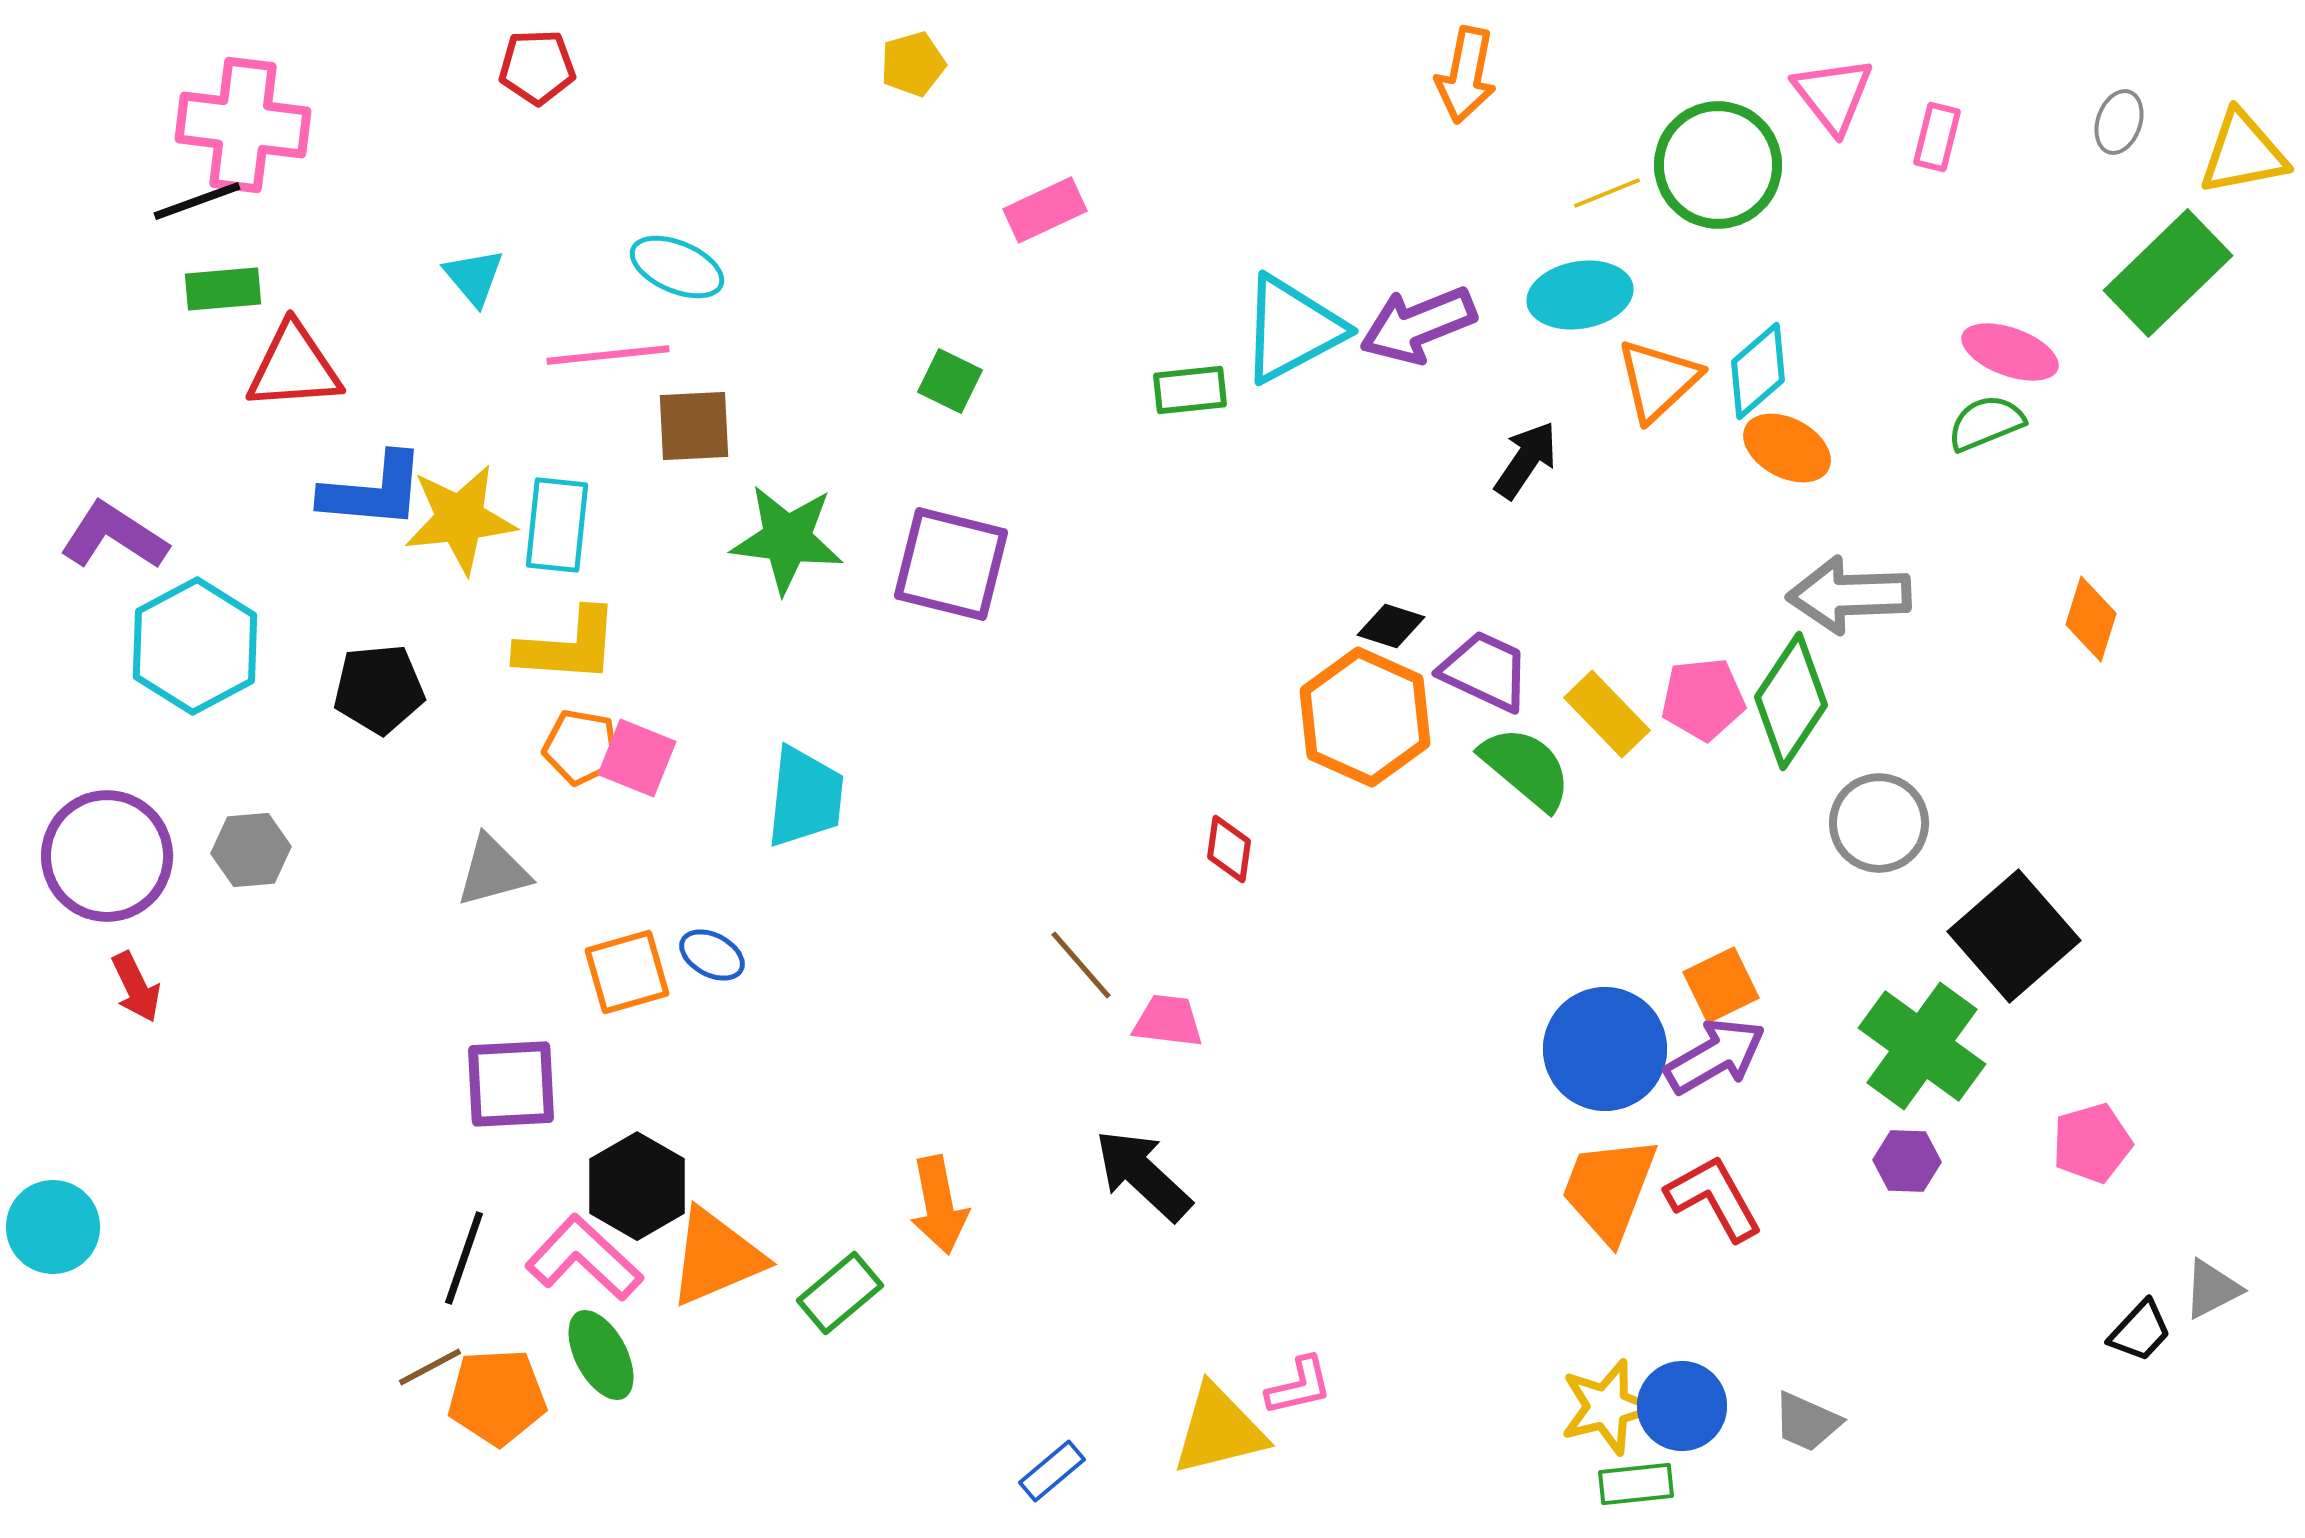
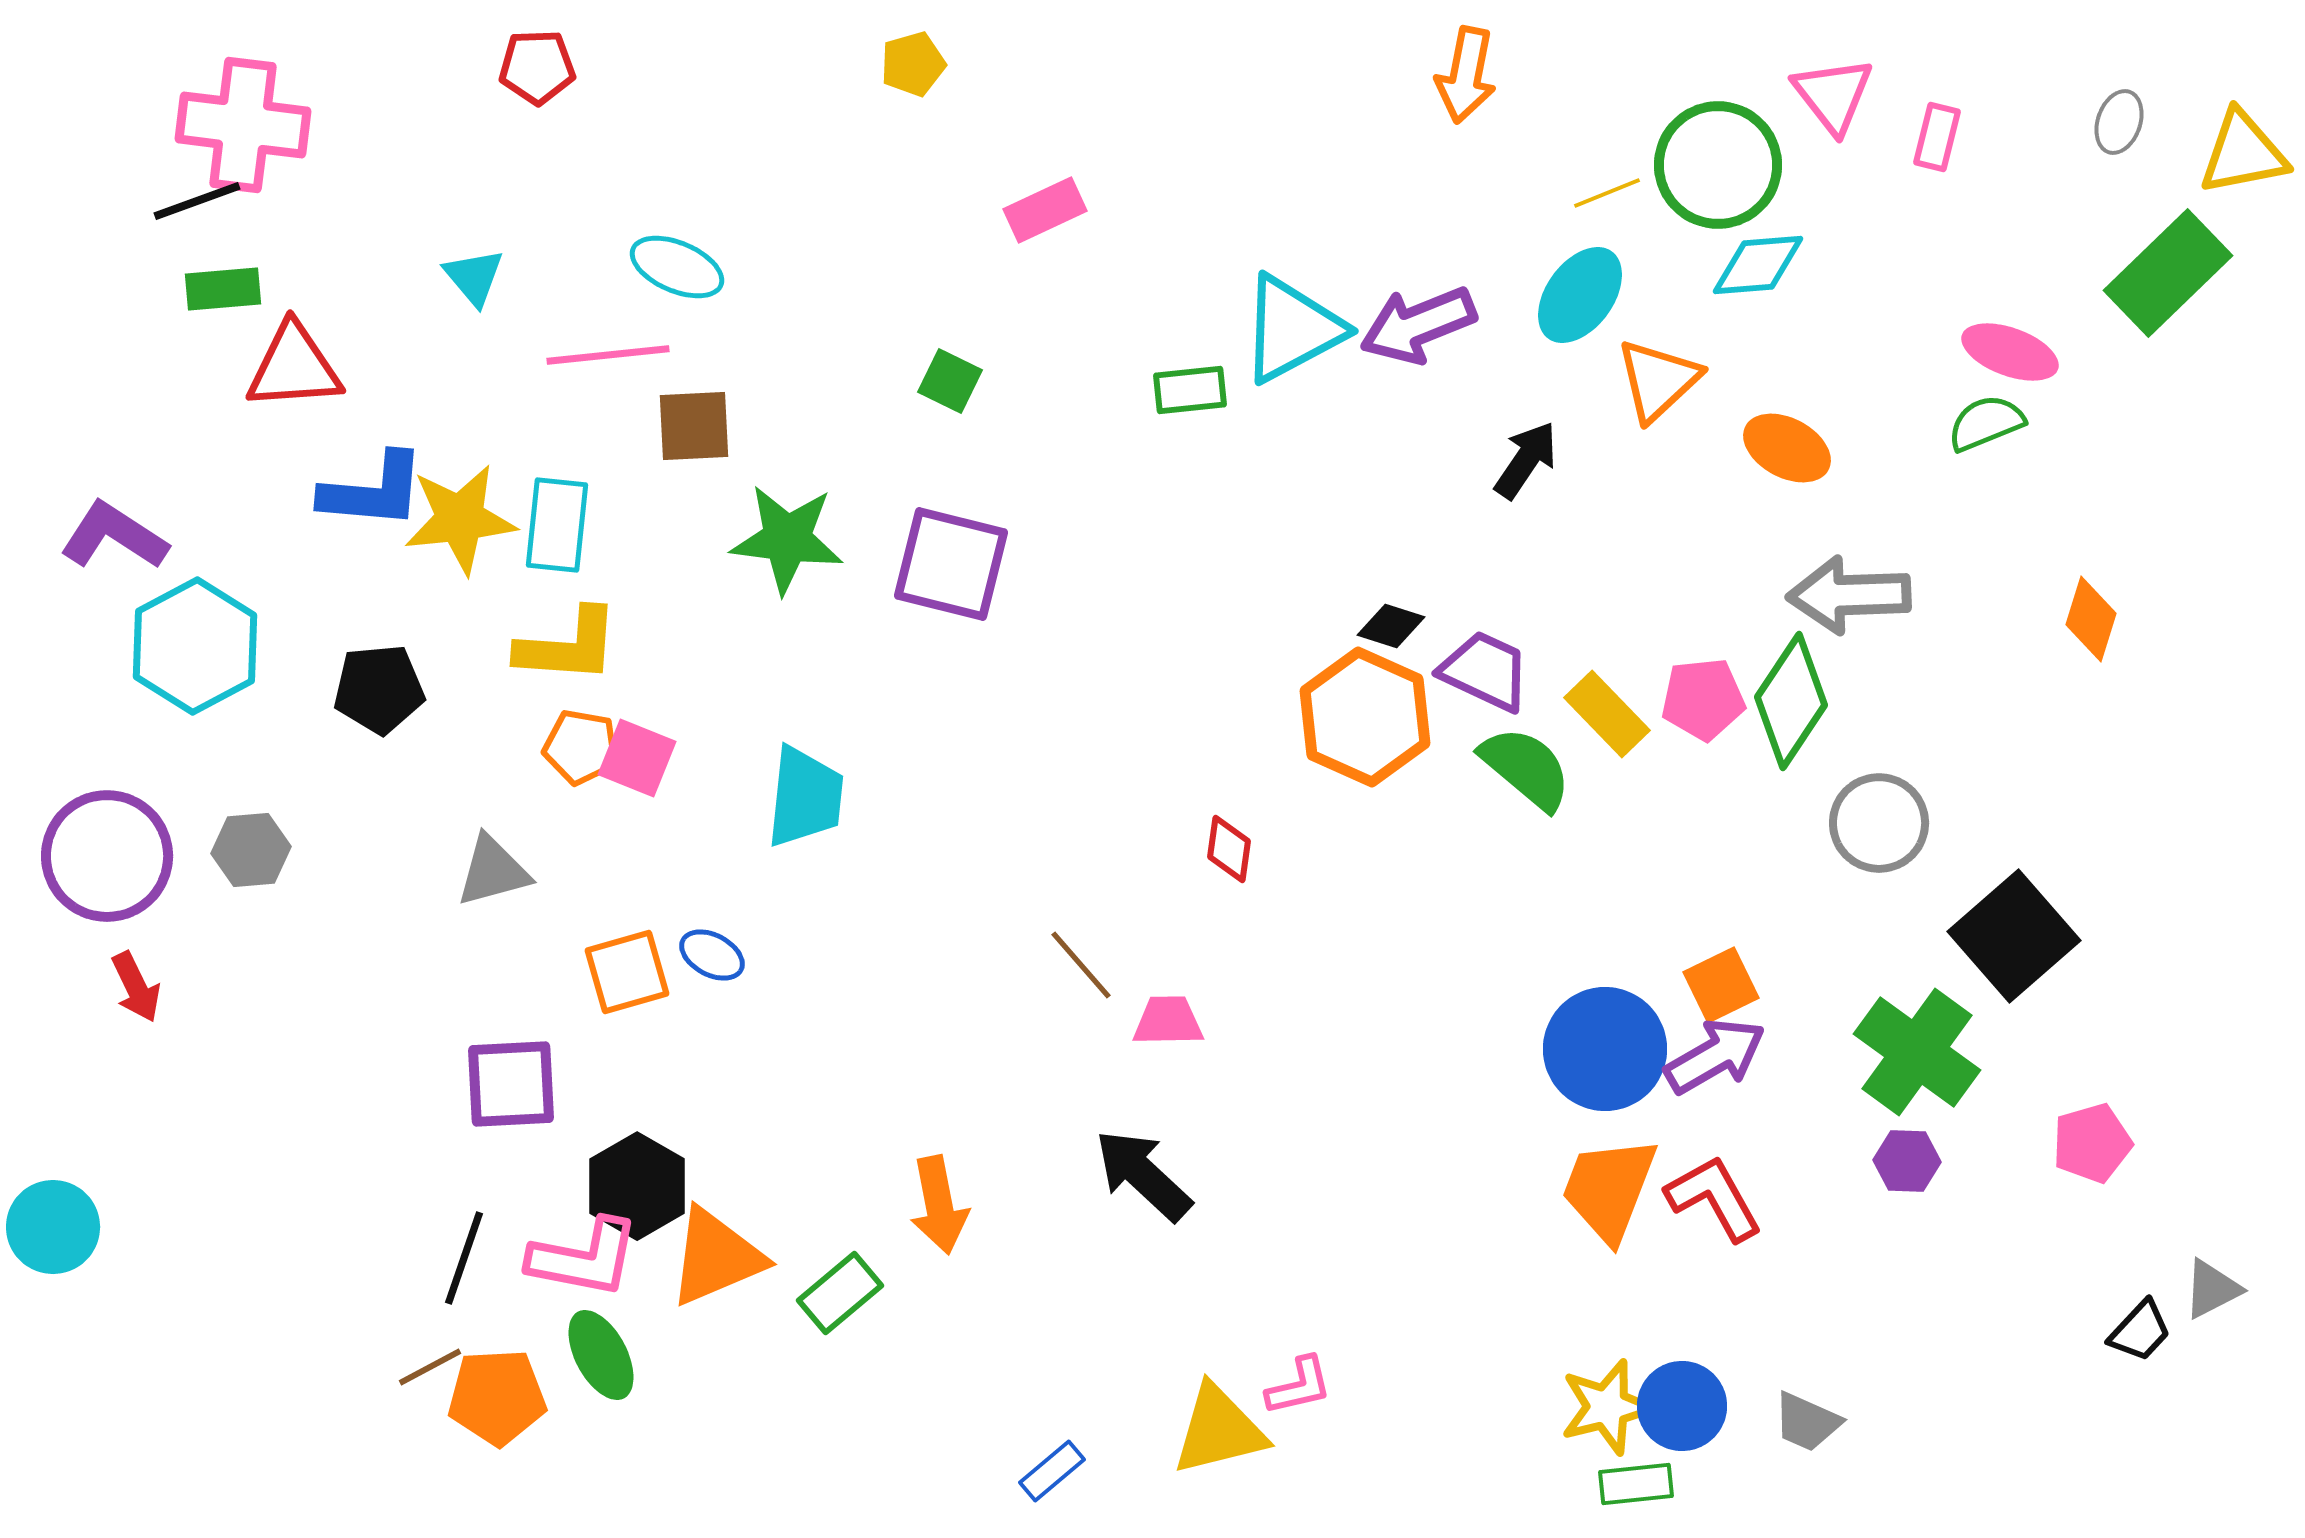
cyan ellipse at (1580, 295): rotated 44 degrees counterclockwise
cyan diamond at (1758, 371): moved 106 px up; rotated 36 degrees clockwise
pink trapezoid at (1168, 1021): rotated 8 degrees counterclockwise
green cross at (1922, 1046): moved 5 px left, 6 px down
pink L-shape at (584, 1258): rotated 148 degrees clockwise
